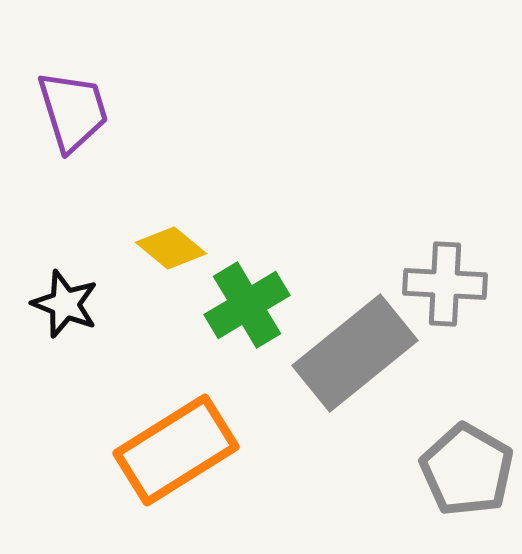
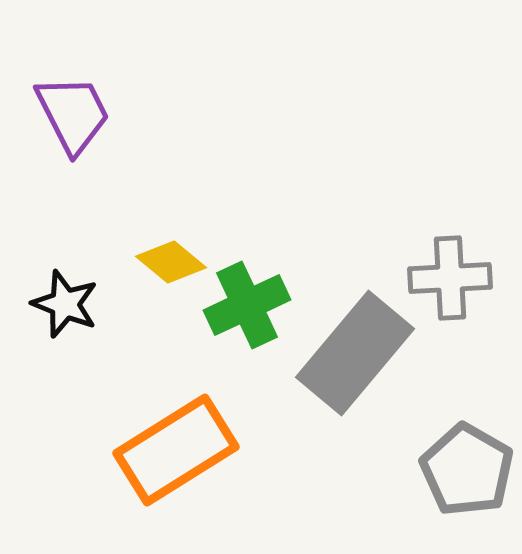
purple trapezoid: moved 3 px down; rotated 10 degrees counterclockwise
yellow diamond: moved 14 px down
gray cross: moved 5 px right, 6 px up; rotated 6 degrees counterclockwise
green cross: rotated 6 degrees clockwise
gray rectangle: rotated 11 degrees counterclockwise
